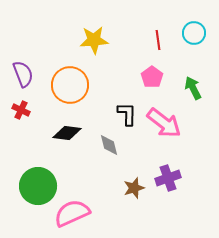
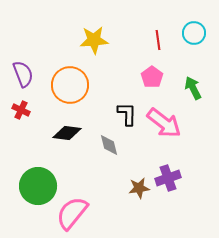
brown star: moved 5 px right; rotated 10 degrees clockwise
pink semicircle: rotated 27 degrees counterclockwise
